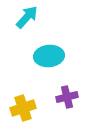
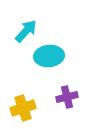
cyan arrow: moved 1 px left, 14 px down
